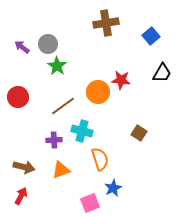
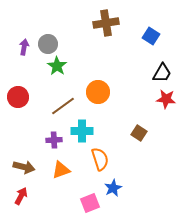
blue square: rotated 18 degrees counterclockwise
purple arrow: moved 2 px right; rotated 63 degrees clockwise
red star: moved 45 px right, 19 px down
cyan cross: rotated 15 degrees counterclockwise
